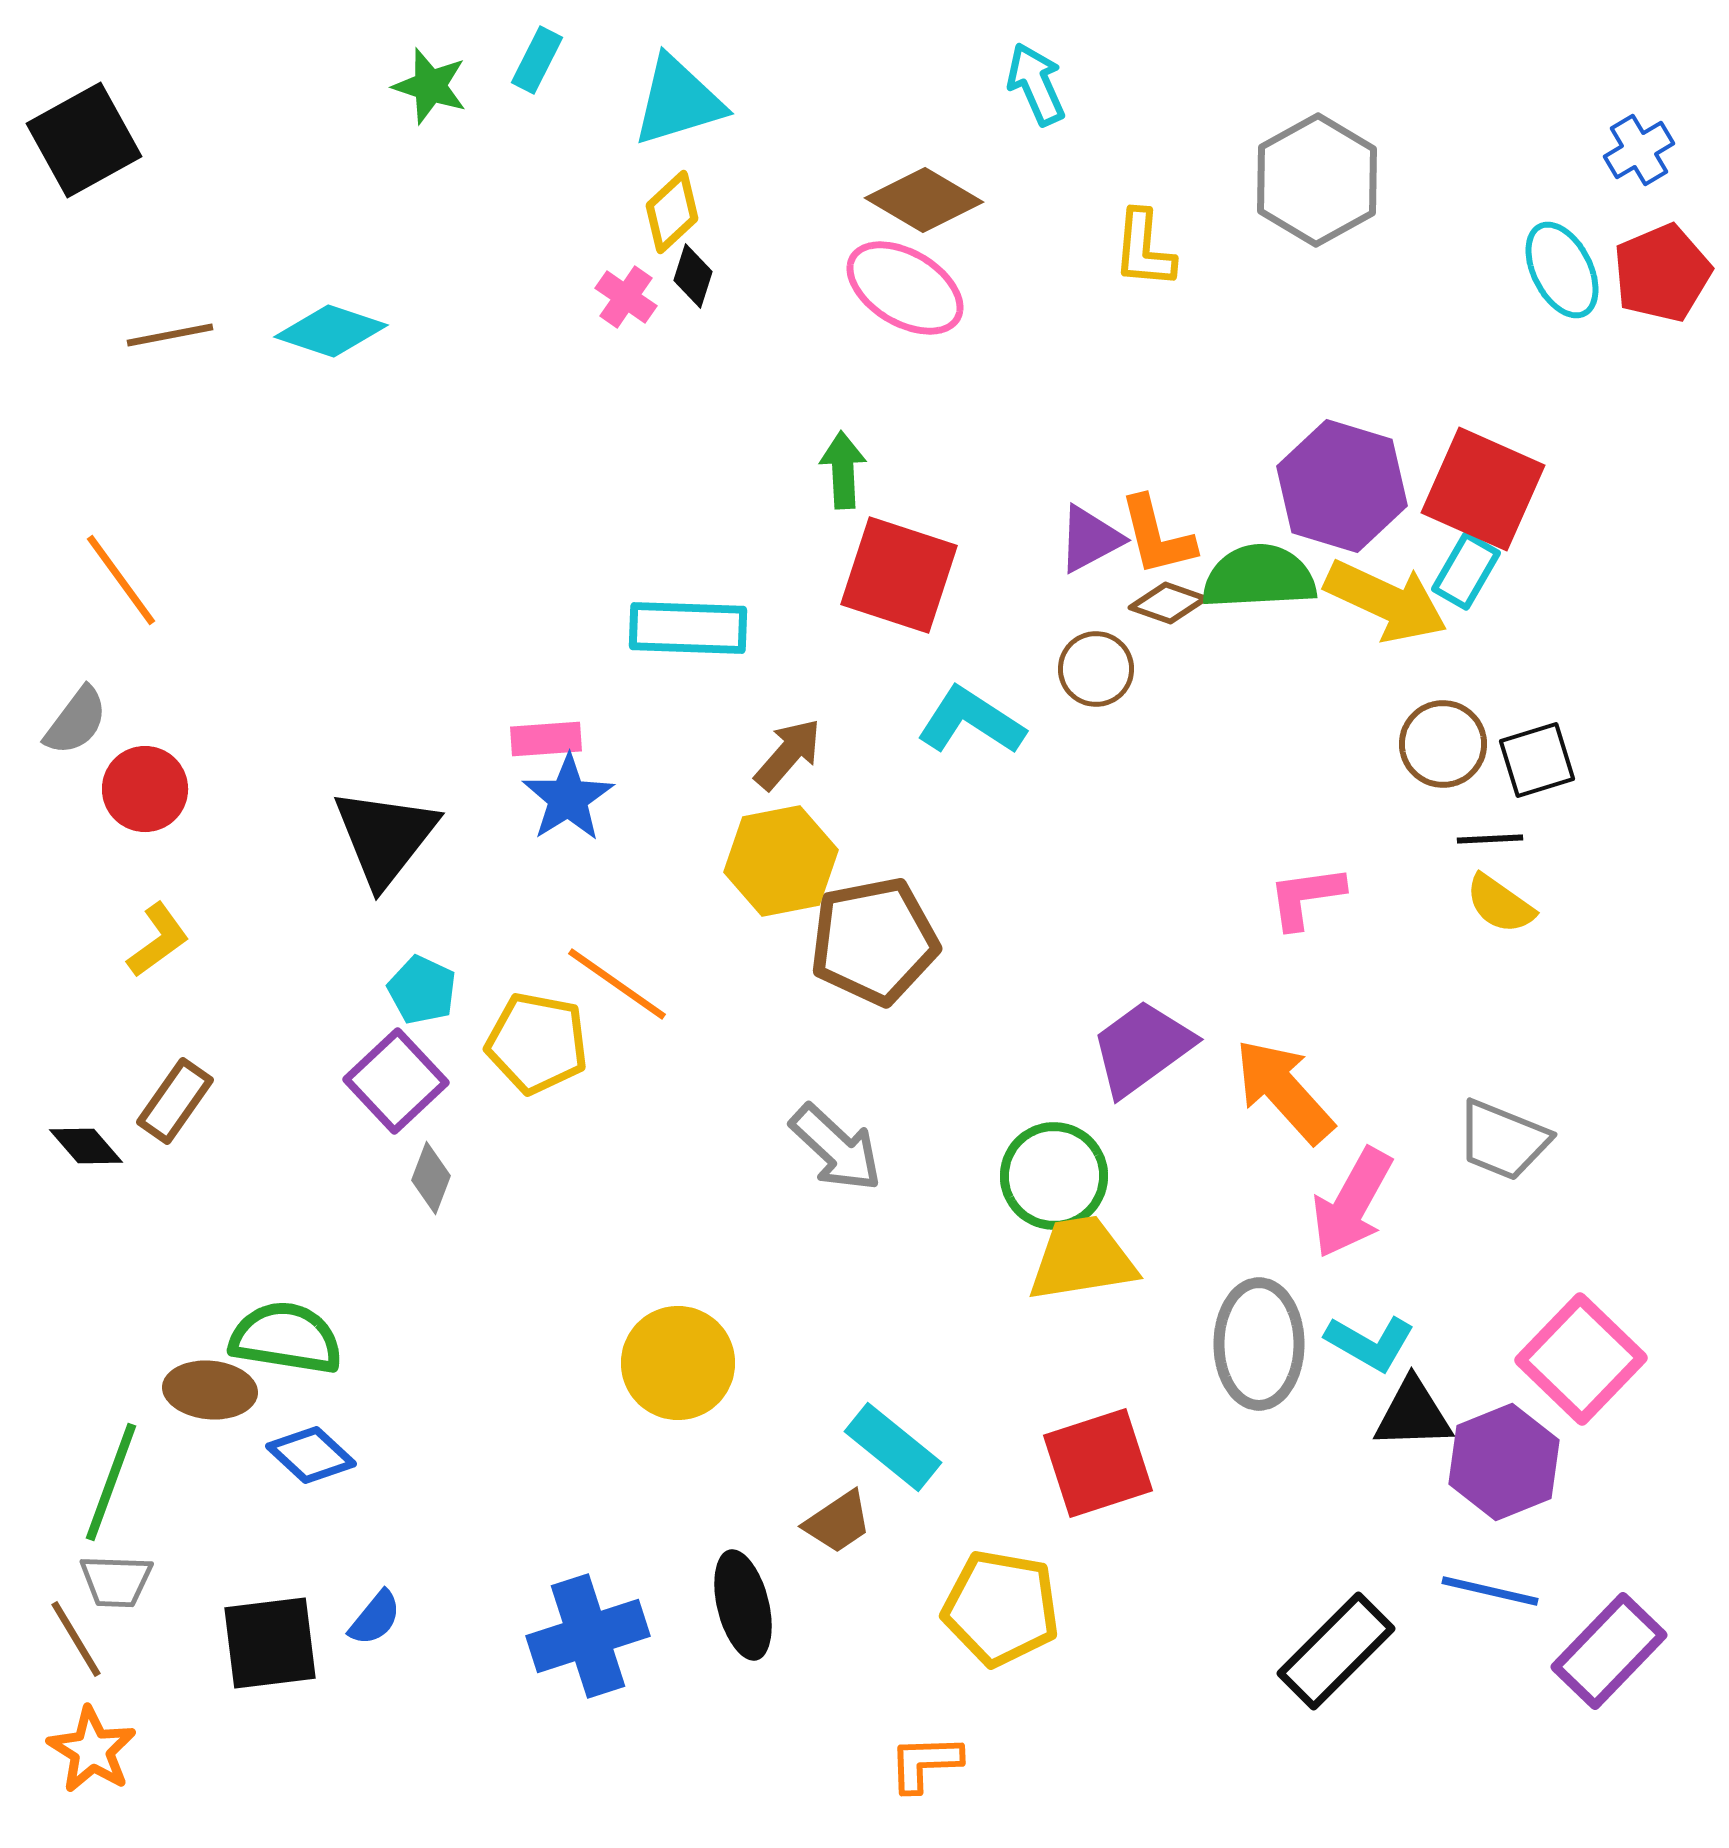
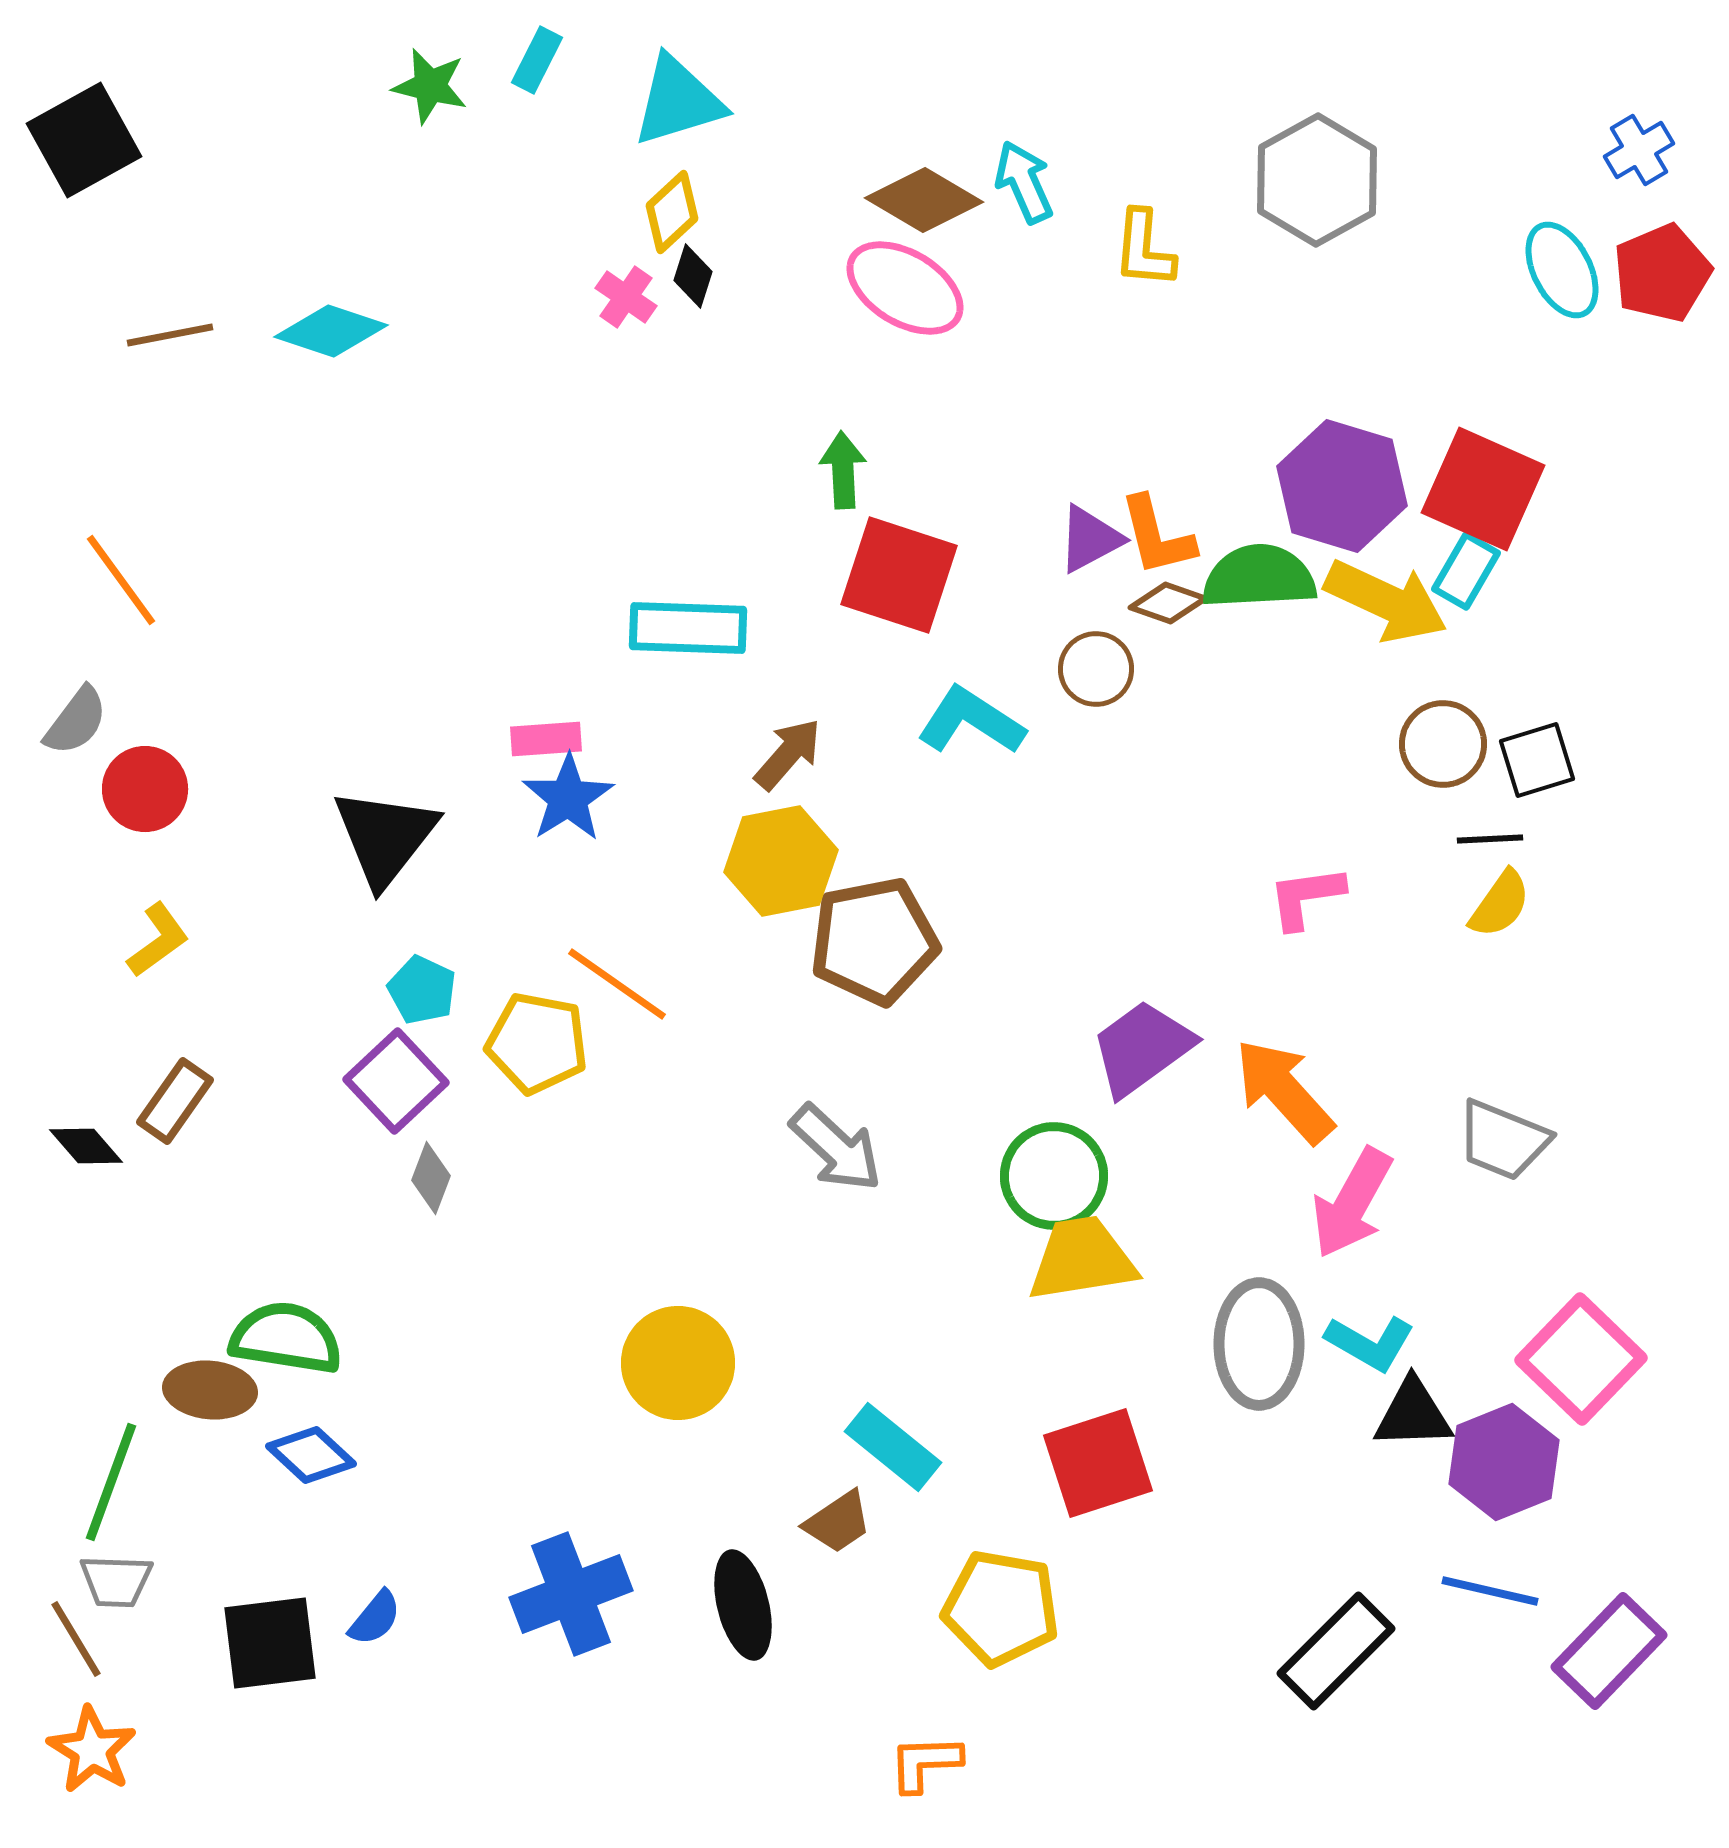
cyan arrow at (1036, 84): moved 12 px left, 98 px down
green star at (430, 86): rotated 4 degrees counterclockwise
yellow semicircle at (1500, 904): rotated 90 degrees counterclockwise
blue cross at (588, 1636): moved 17 px left, 42 px up; rotated 3 degrees counterclockwise
